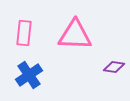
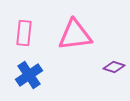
pink triangle: rotated 9 degrees counterclockwise
purple diamond: rotated 10 degrees clockwise
